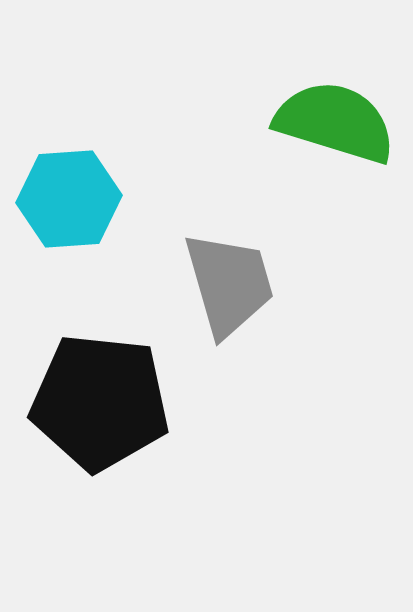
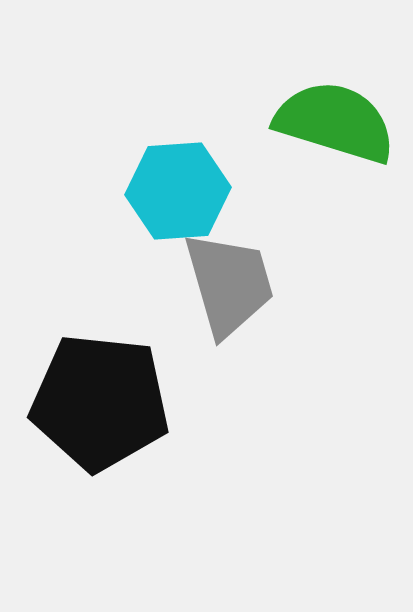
cyan hexagon: moved 109 px right, 8 px up
